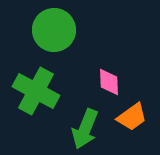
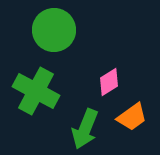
pink diamond: rotated 60 degrees clockwise
